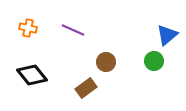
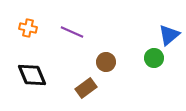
purple line: moved 1 px left, 2 px down
blue triangle: moved 2 px right
green circle: moved 3 px up
black diamond: rotated 16 degrees clockwise
